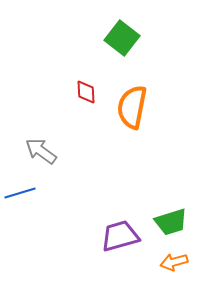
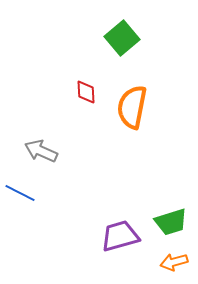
green square: rotated 12 degrees clockwise
gray arrow: rotated 12 degrees counterclockwise
blue line: rotated 44 degrees clockwise
